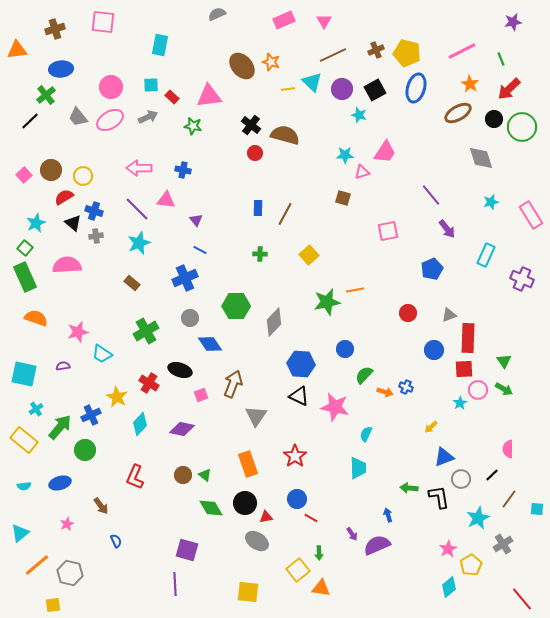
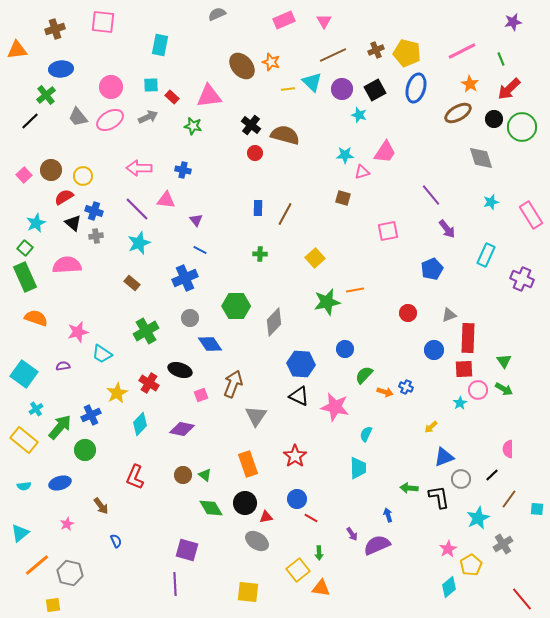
yellow square at (309, 255): moved 6 px right, 3 px down
cyan square at (24, 374): rotated 24 degrees clockwise
yellow star at (117, 397): moved 4 px up; rotated 15 degrees clockwise
